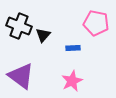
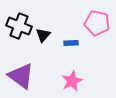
pink pentagon: moved 1 px right
blue rectangle: moved 2 px left, 5 px up
